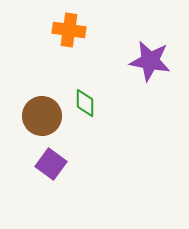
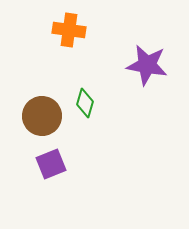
purple star: moved 3 px left, 4 px down
green diamond: rotated 16 degrees clockwise
purple square: rotated 32 degrees clockwise
